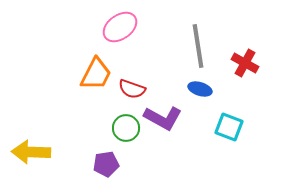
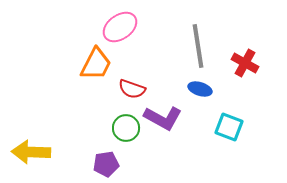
orange trapezoid: moved 10 px up
